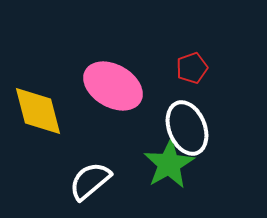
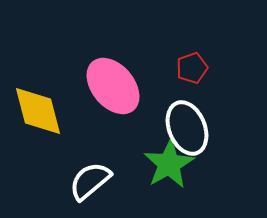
pink ellipse: rotated 20 degrees clockwise
